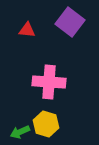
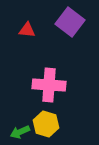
pink cross: moved 3 px down
